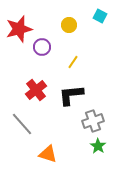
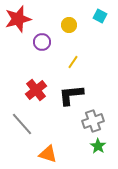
red star: moved 1 px left, 10 px up
purple circle: moved 5 px up
